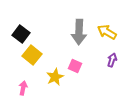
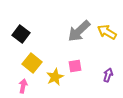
gray arrow: moved 1 px up; rotated 45 degrees clockwise
yellow square: moved 8 px down
purple arrow: moved 4 px left, 15 px down
pink square: rotated 32 degrees counterclockwise
pink arrow: moved 2 px up
